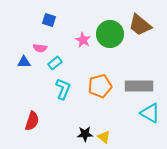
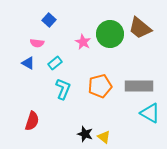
blue square: rotated 24 degrees clockwise
brown trapezoid: moved 3 px down
pink star: moved 2 px down
pink semicircle: moved 3 px left, 5 px up
blue triangle: moved 4 px right, 1 px down; rotated 32 degrees clockwise
black star: rotated 21 degrees clockwise
